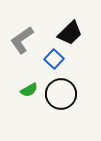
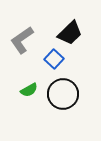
black circle: moved 2 px right
